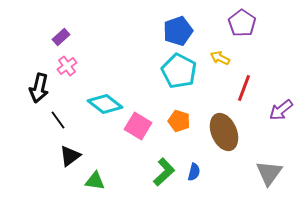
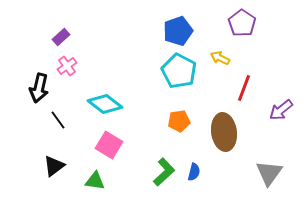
orange pentagon: rotated 25 degrees counterclockwise
pink square: moved 29 px left, 19 px down
brown ellipse: rotated 15 degrees clockwise
black triangle: moved 16 px left, 10 px down
